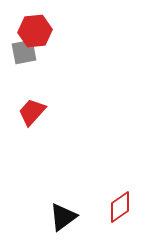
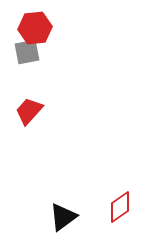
red hexagon: moved 3 px up
gray square: moved 3 px right
red trapezoid: moved 3 px left, 1 px up
